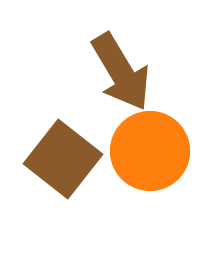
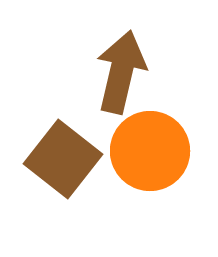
brown arrow: rotated 136 degrees counterclockwise
